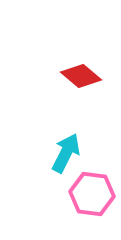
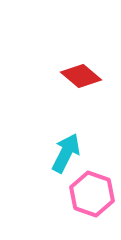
pink hexagon: rotated 12 degrees clockwise
